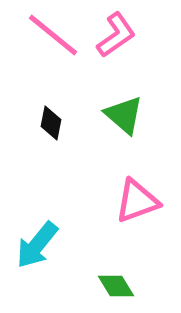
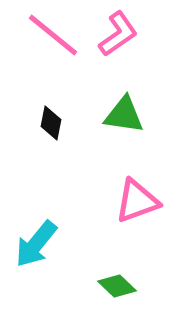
pink L-shape: moved 2 px right, 1 px up
green triangle: rotated 33 degrees counterclockwise
cyan arrow: moved 1 px left, 1 px up
green diamond: moved 1 px right; rotated 15 degrees counterclockwise
